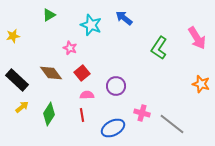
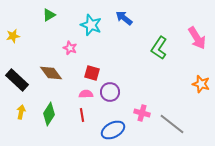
red square: moved 10 px right; rotated 35 degrees counterclockwise
purple circle: moved 6 px left, 6 px down
pink semicircle: moved 1 px left, 1 px up
yellow arrow: moved 1 px left, 5 px down; rotated 40 degrees counterclockwise
blue ellipse: moved 2 px down
